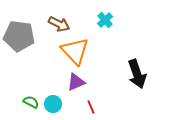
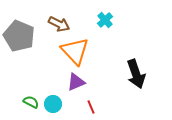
gray pentagon: rotated 16 degrees clockwise
black arrow: moved 1 px left
